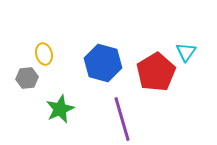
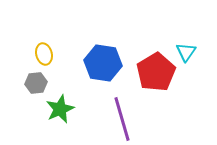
blue hexagon: rotated 6 degrees counterclockwise
gray hexagon: moved 9 px right, 5 px down
